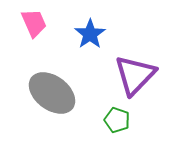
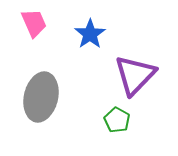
gray ellipse: moved 11 px left, 4 px down; rotated 66 degrees clockwise
green pentagon: rotated 10 degrees clockwise
